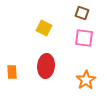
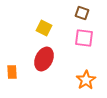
red ellipse: moved 2 px left, 7 px up; rotated 20 degrees clockwise
